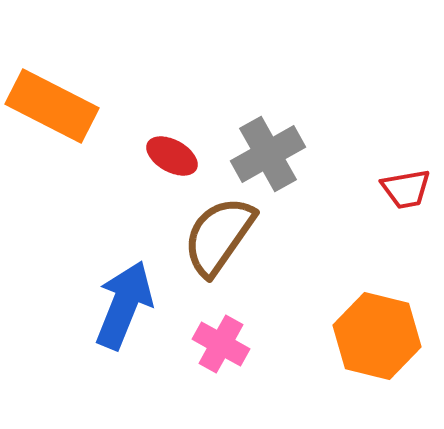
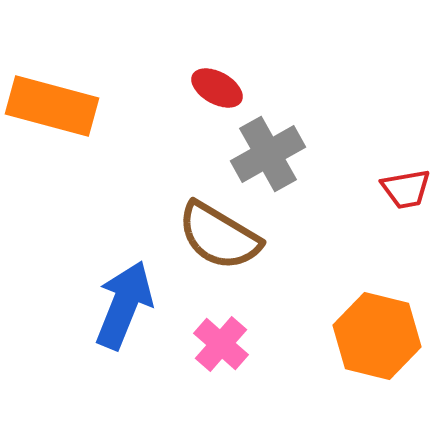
orange rectangle: rotated 12 degrees counterclockwise
red ellipse: moved 45 px right, 68 px up
brown semicircle: rotated 94 degrees counterclockwise
pink cross: rotated 12 degrees clockwise
